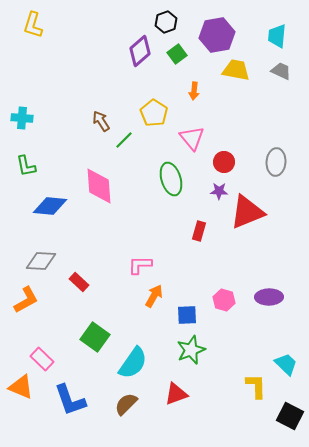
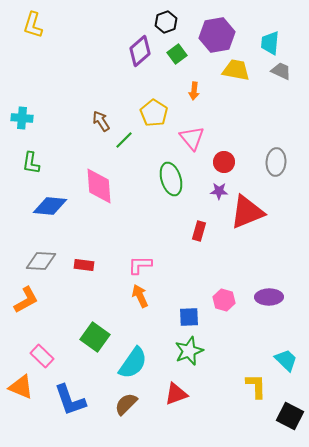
cyan trapezoid at (277, 36): moved 7 px left, 7 px down
green L-shape at (26, 166): moved 5 px right, 3 px up; rotated 20 degrees clockwise
red rectangle at (79, 282): moved 5 px right, 17 px up; rotated 36 degrees counterclockwise
orange arrow at (154, 296): moved 14 px left; rotated 55 degrees counterclockwise
blue square at (187, 315): moved 2 px right, 2 px down
green star at (191, 350): moved 2 px left, 1 px down
pink rectangle at (42, 359): moved 3 px up
cyan trapezoid at (286, 364): moved 4 px up
